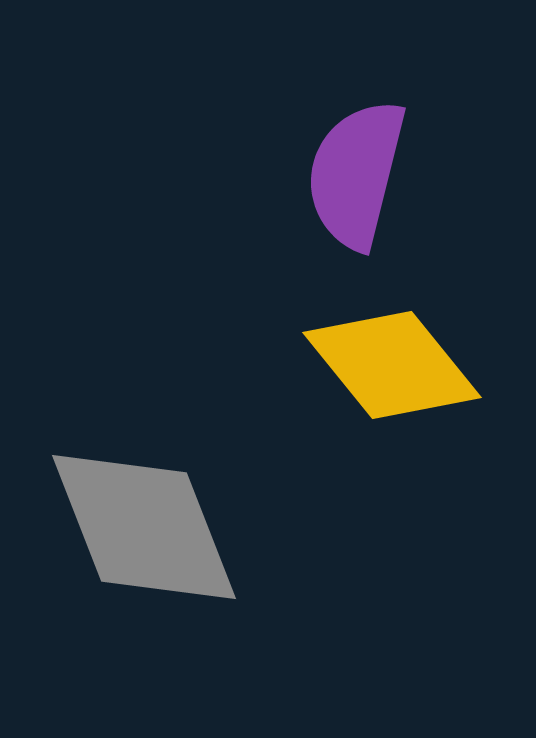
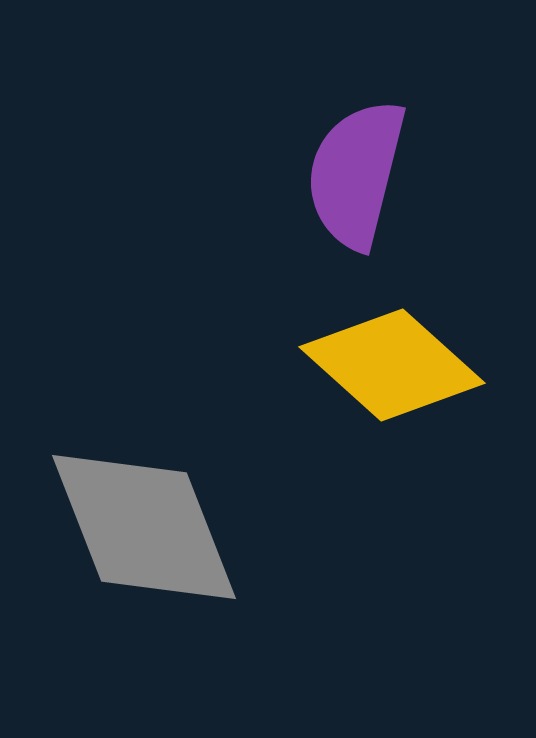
yellow diamond: rotated 9 degrees counterclockwise
